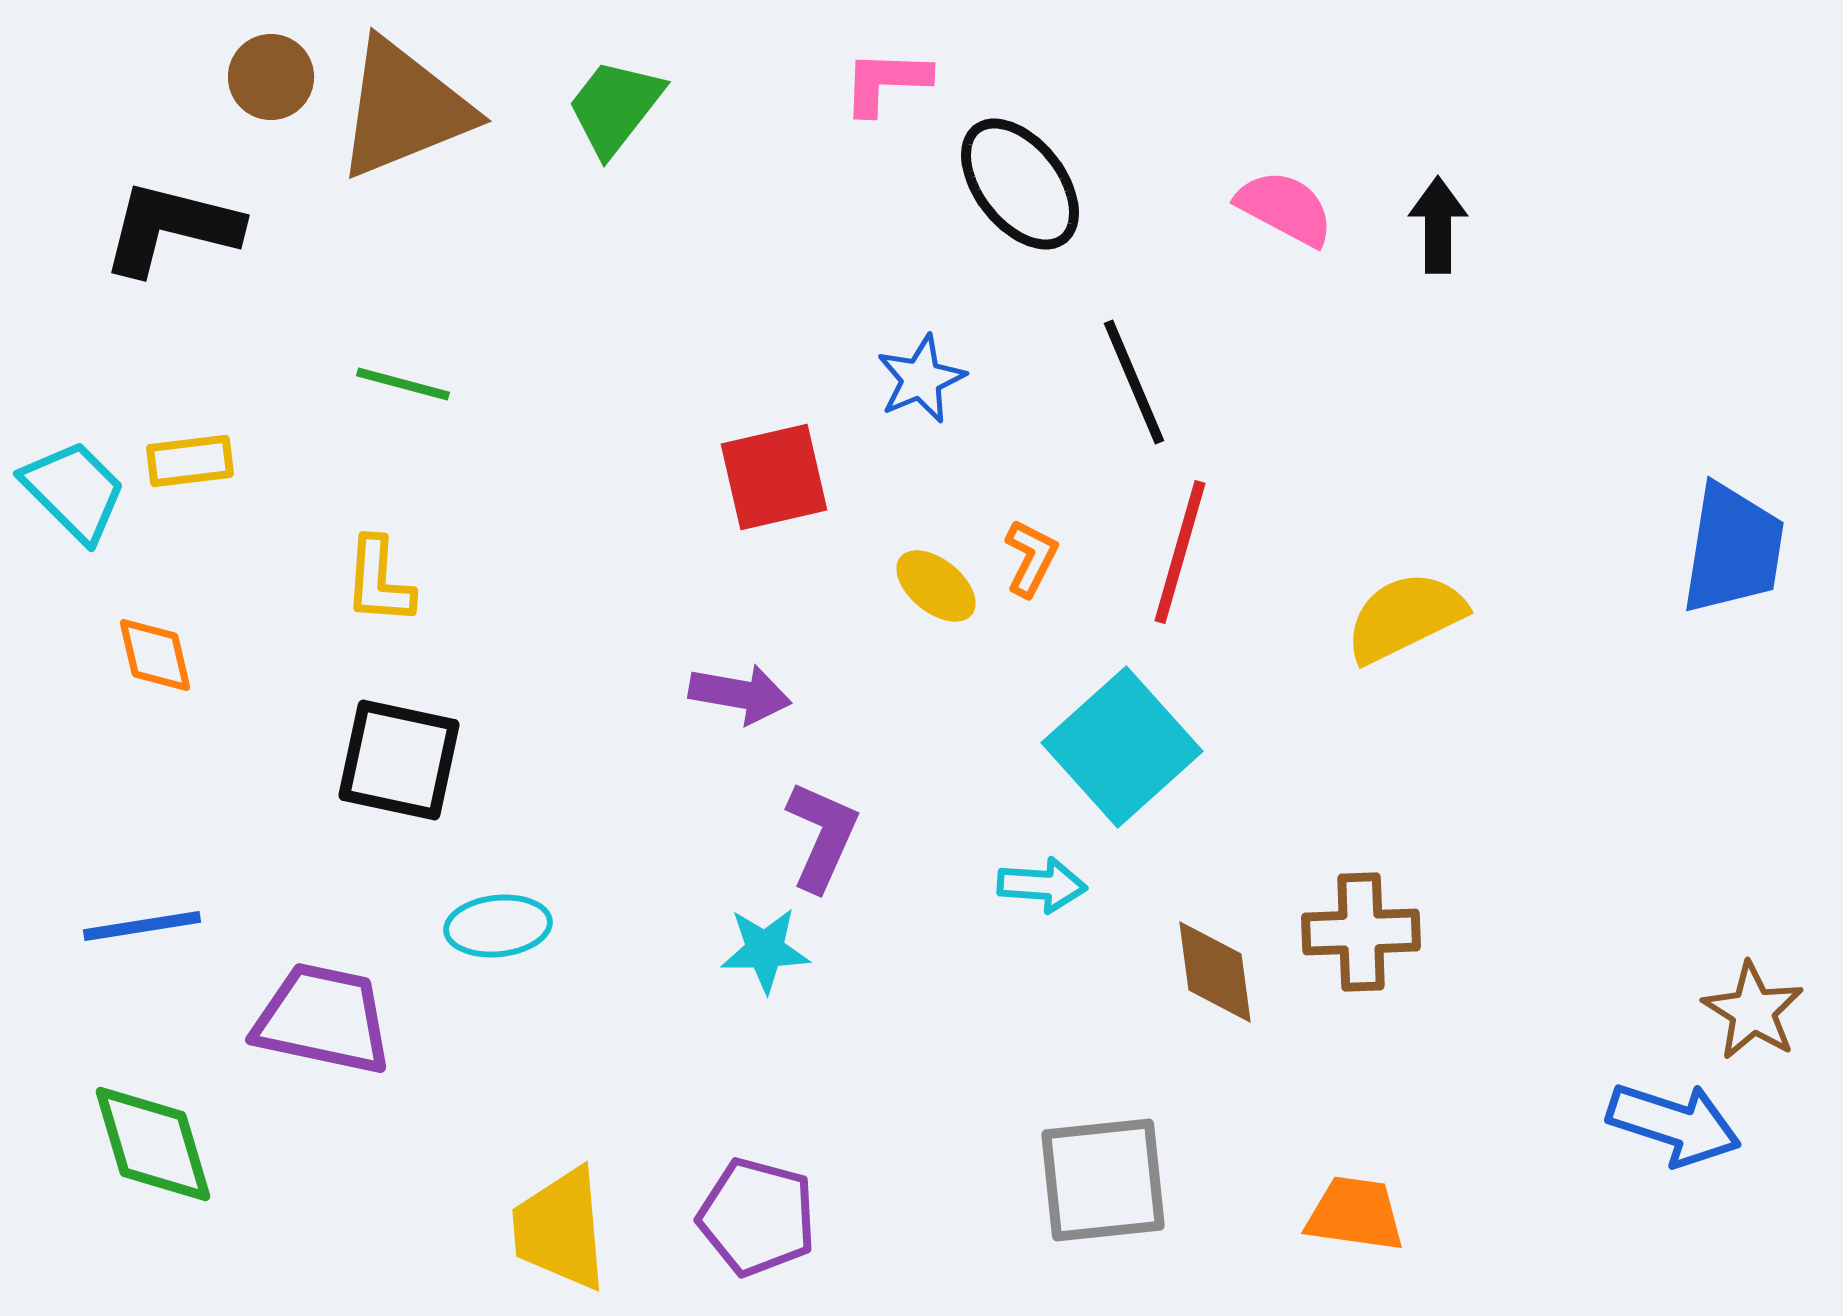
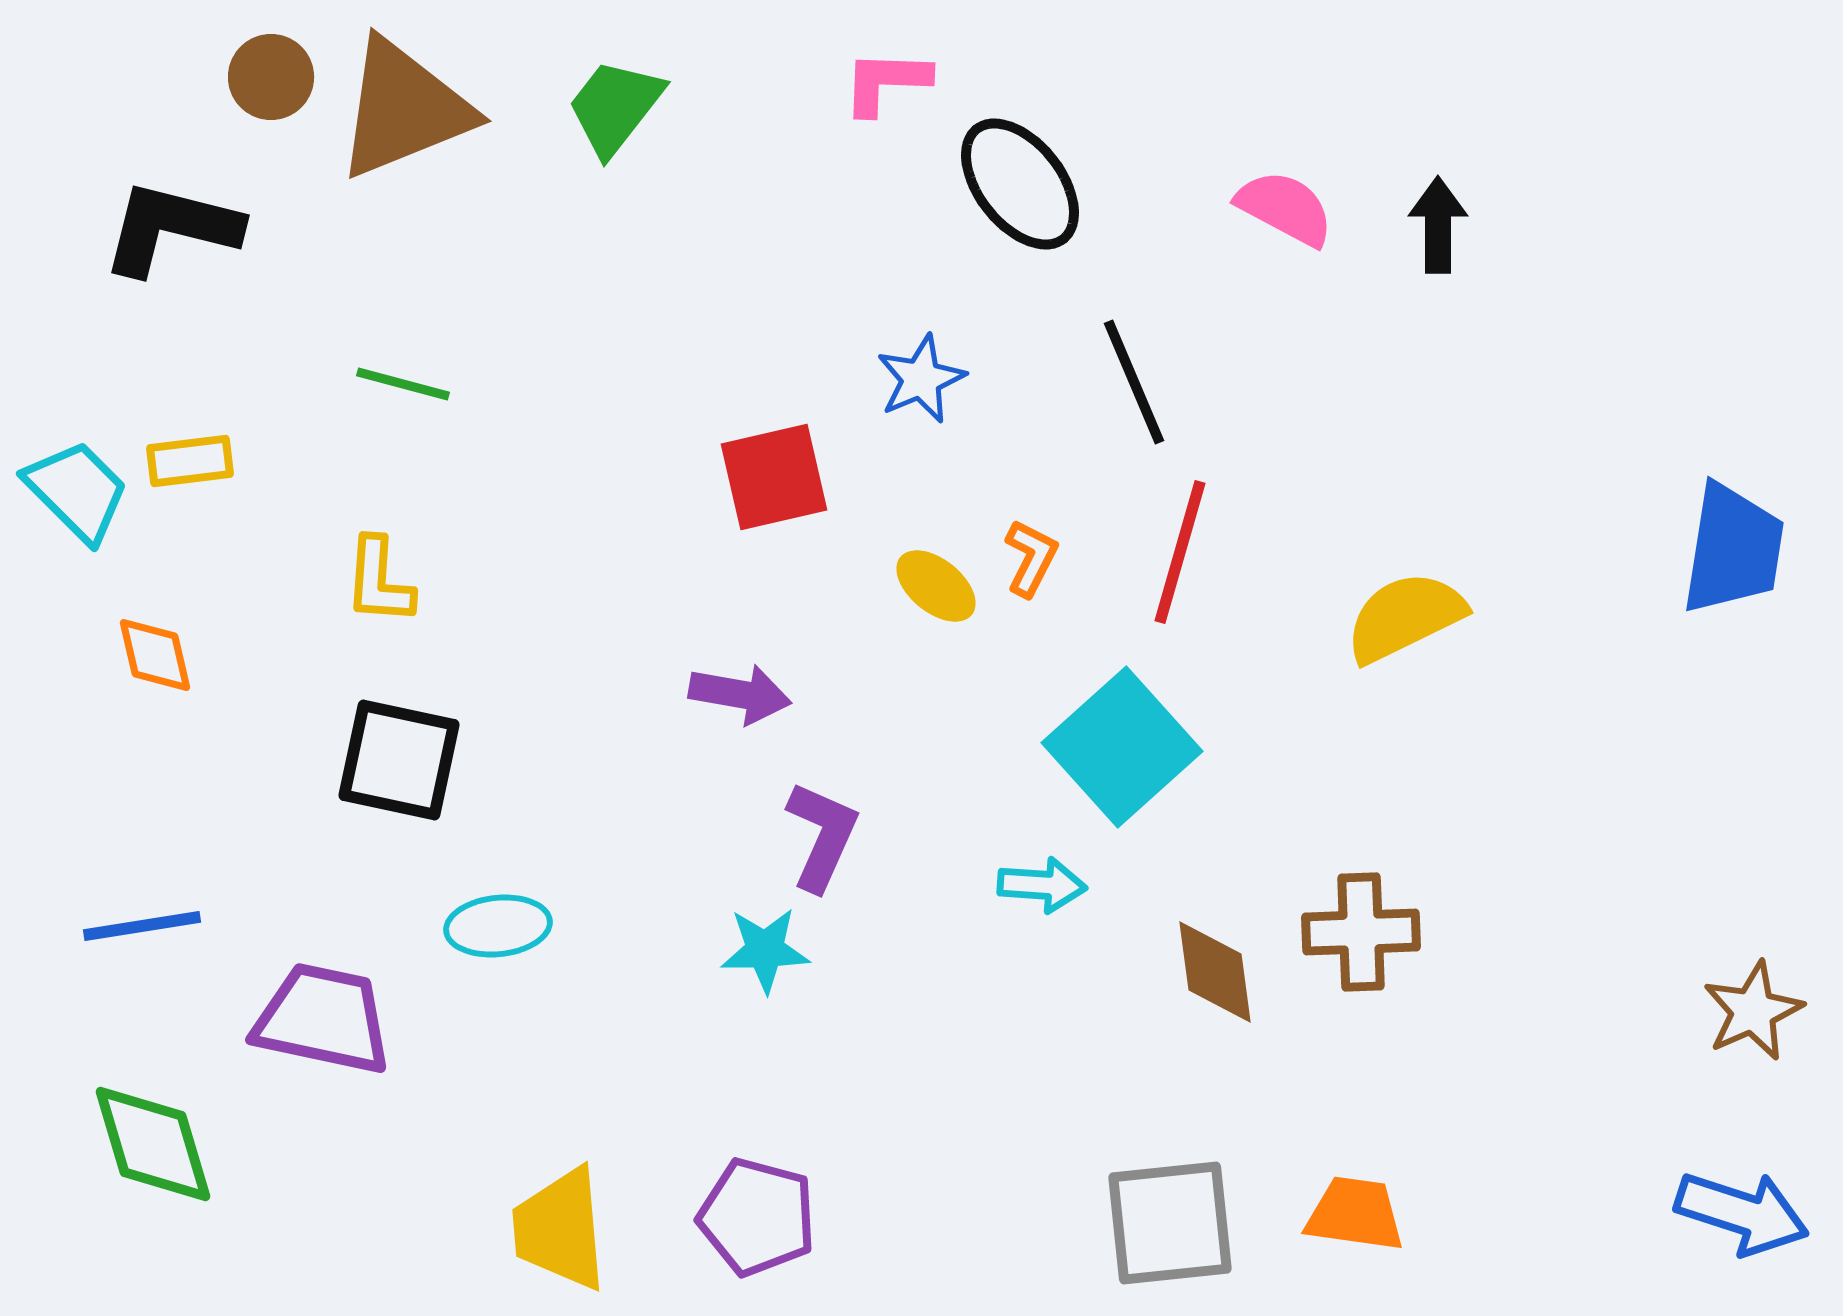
cyan trapezoid: moved 3 px right
brown star: rotated 16 degrees clockwise
blue arrow: moved 68 px right, 89 px down
gray square: moved 67 px right, 43 px down
